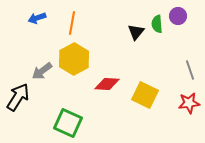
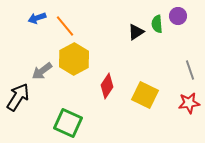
orange line: moved 7 px left, 3 px down; rotated 50 degrees counterclockwise
black triangle: rotated 18 degrees clockwise
red diamond: moved 2 px down; rotated 60 degrees counterclockwise
